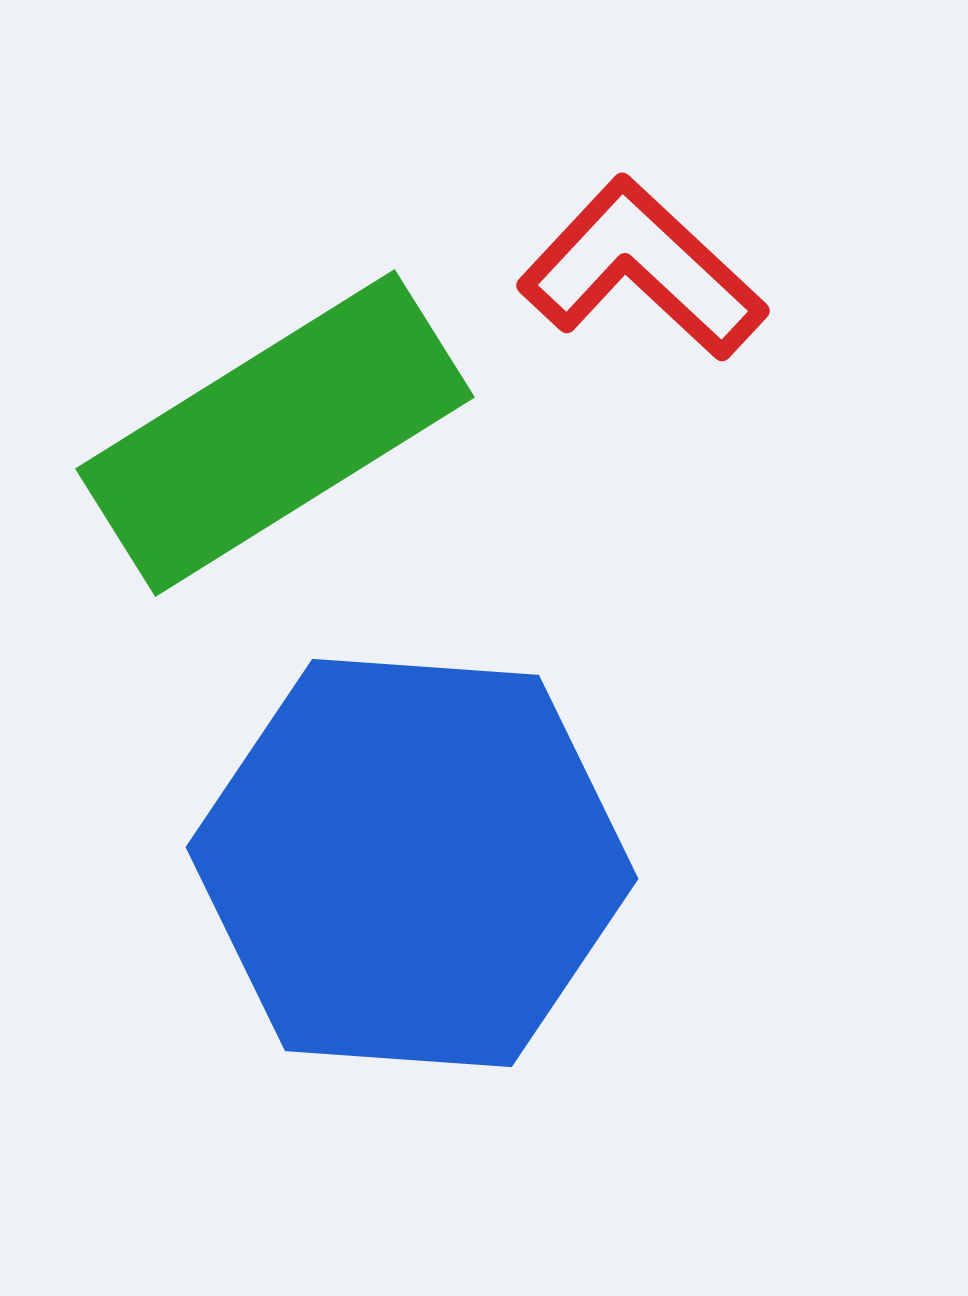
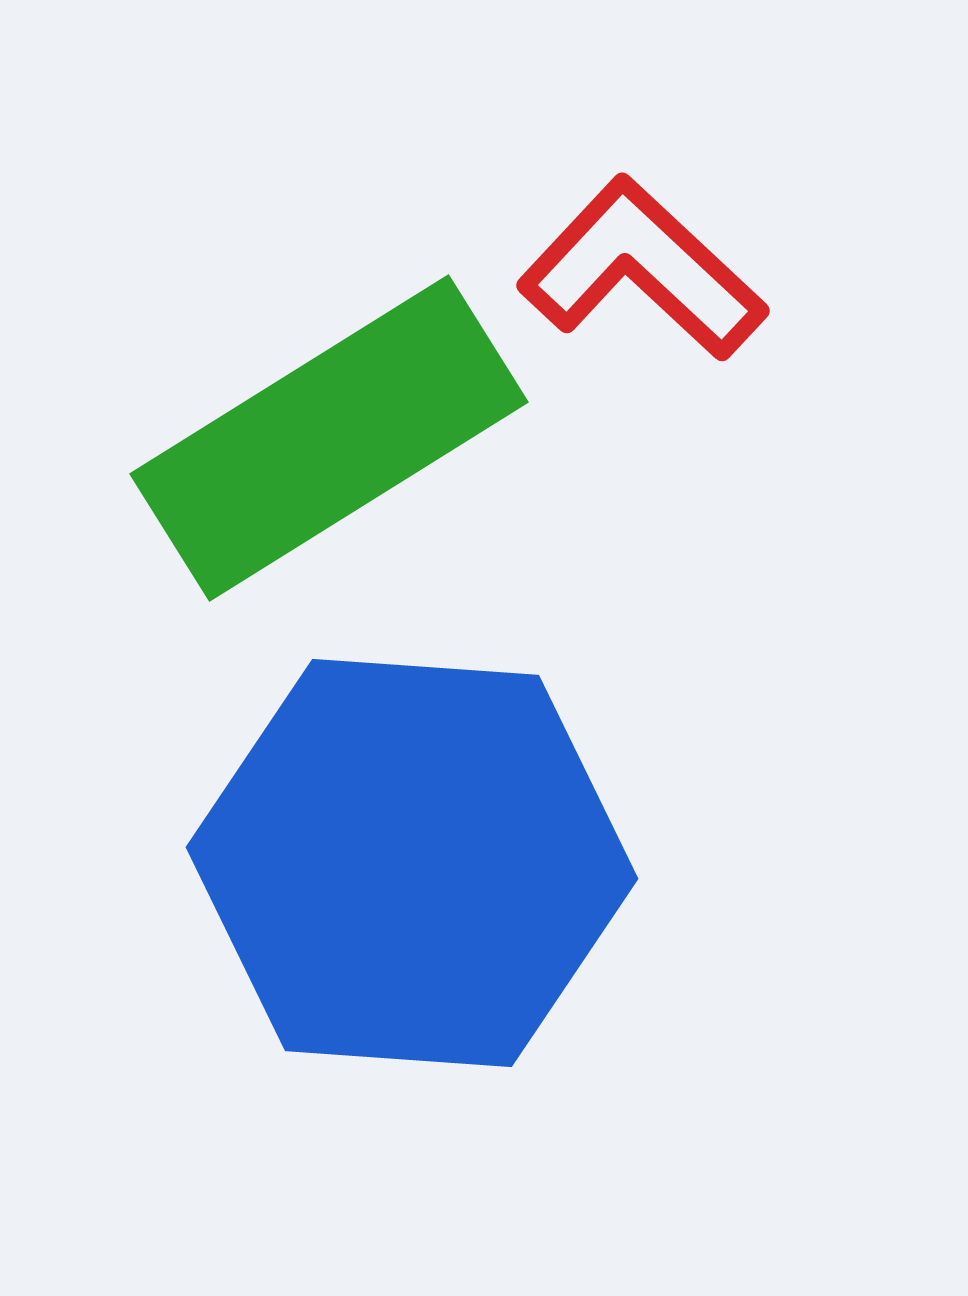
green rectangle: moved 54 px right, 5 px down
